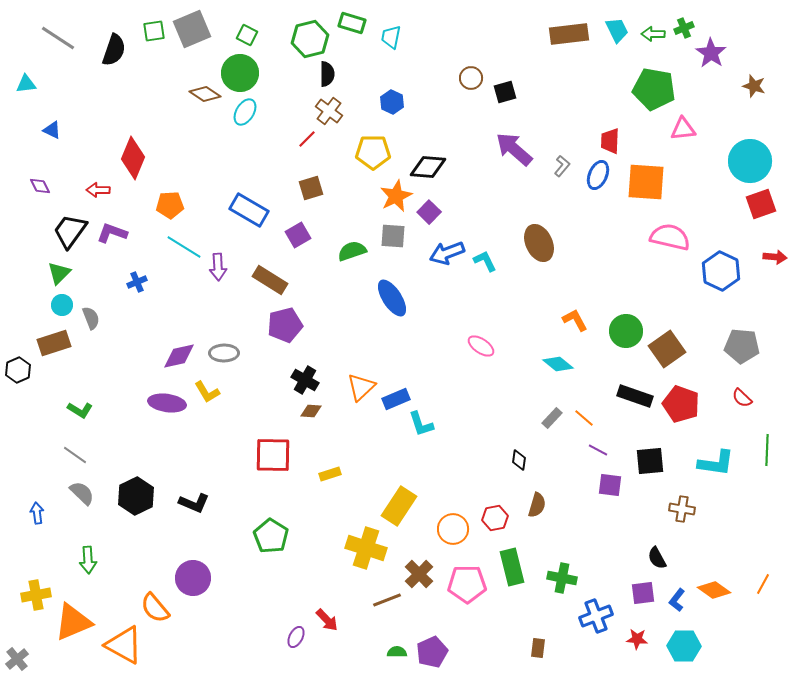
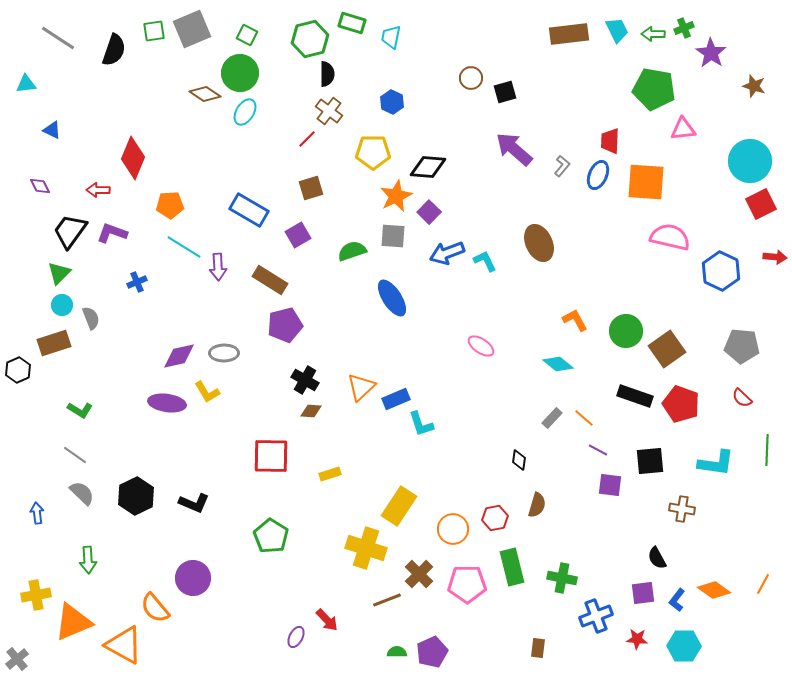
red square at (761, 204): rotated 8 degrees counterclockwise
red square at (273, 455): moved 2 px left, 1 px down
